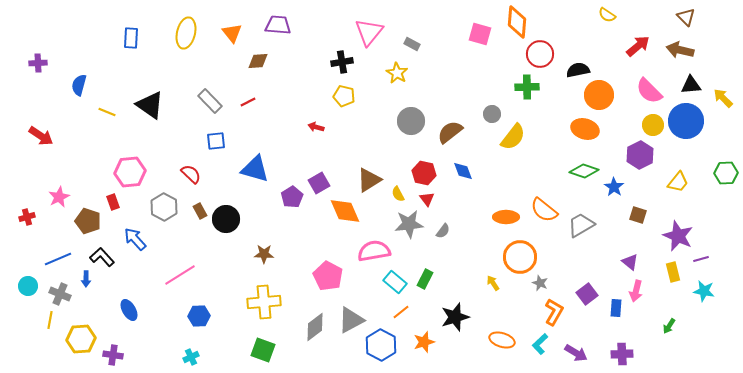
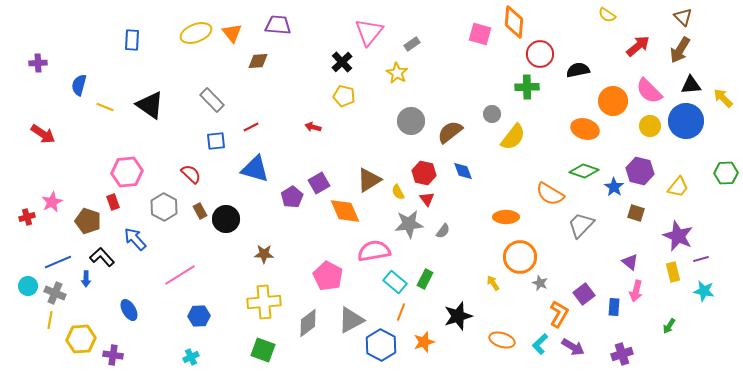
brown triangle at (686, 17): moved 3 px left
orange diamond at (517, 22): moved 3 px left
yellow ellipse at (186, 33): moved 10 px right; rotated 56 degrees clockwise
blue rectangle at (131, 38): moved 1 px right, 2 px down
gray rectangle at (412, 44): rotated 63 degrees counterclockwise
brown arrow at (680, 50): rotated 72 degrees counterclockwise
black cross at (342, 62): rotated 35 degrees counterclockwise
orange circle at (599, 95): moved 14 px right, 6 px down
gray rectangle at (210, 101): moved 2 px right, 1 px up
red line at (248, 102): moved 3 px right, 25 px down
yellow line at (107, 112): moved 2 px left, 5 px up
yellow circle at (653, 125): moved 3 px left, 1 px down
red arrow at (316, 127): moved 3 px left
red arrow at (41, 136): moved 2 px right, 2 px up
purple hexagon at (640, 155): moved 16 px down; rotated 20 degrees counterclockwise
pink hexagon at (130, 172): moved 3 px left
yellow trapezoid at (678, 182): moved 5 px down
yellow semicircle at (398, 194): moved 2 px up
pink star at (59, 197): moved 7 px left, 5 px down
orange semicircle at (544, 210): moved 6 px right, 16 px up; rotated 8 degrees counterclockwise
brown square at (638, 215): moved 2 px left, 2 px up
gray trapezoid at (581, 225): rotated 16 degrees counterclockwise
blue line at (58, 259): moved 3 px down
gray cross at (60, 294): moved 5 px left, 1 px up
purple square at (587, 294): moved 3 px left
blue rectangle at (616, 308): moved 2 px left, 1 px up
orange line at (401, 312): rotated 30 degrees counterclockwise
orange L-shape at (554, 312): moved 5 px right, 2 px down
black star at (455, 317): moved 3 px right, 1 px up
gray diamond at (315, 327): moved 7 px left, 4 px up
purple arrow at (576, 353): moved 3 px left, 6 px up
purple cross at (622, 354): rotated 15 degrees counterclockwise
